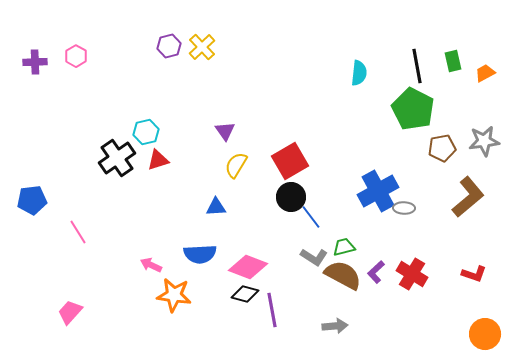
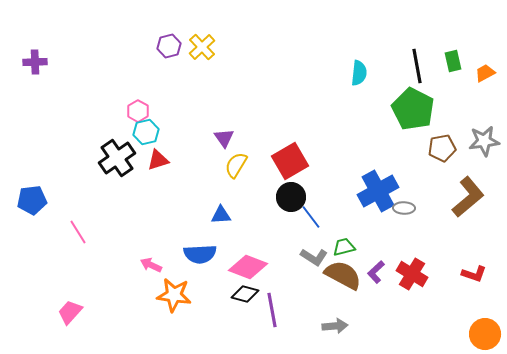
pink hexagon: moved 62 px right, 55 px down
purple triangle: moved 1 px left, 7 px down
blue triangle: moved 5 px right, 8 px down
